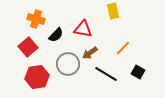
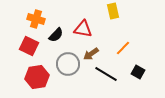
red square: moved 1 px right, 1 px up; rotated 24 degrees counterclockwise
brown arrow: moved 1 px right, 1 px down
